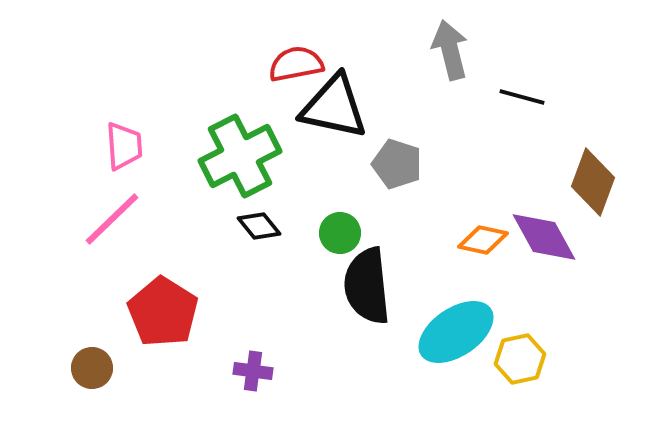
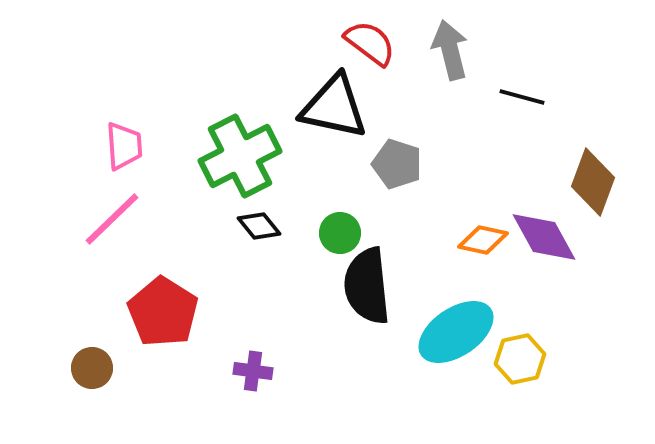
red semicircle: moved 74 px right, 21 px up; rotated 48 degrees clockwise
